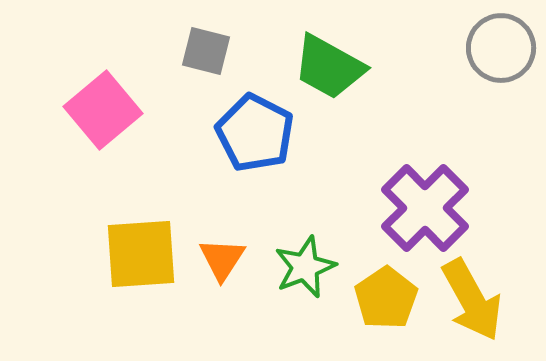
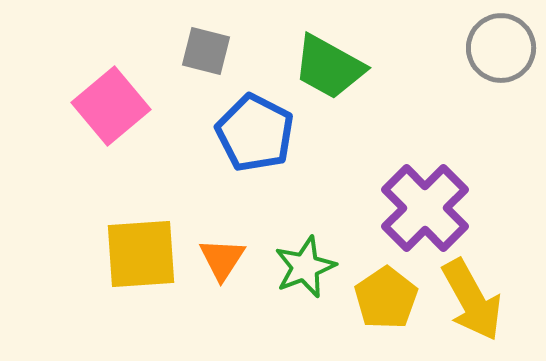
pink square: moved 8 px right, 4 px up
